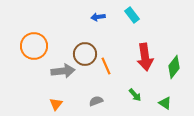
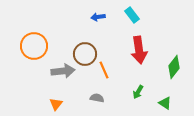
red arrow: moved 6 px left, 7 px up
orange line: moved 2 px left, 4 px down
green arrow: moved 3 px right, 3 px up; rotated 72 degrees clockwise
gray semicircle: moved 1 px right, 3 px up; rotated 32 degrees clockwise
